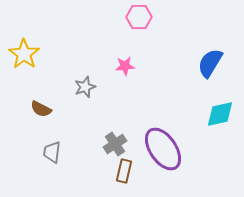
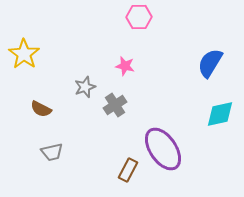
pink star: rotated 18 degrees clockwise
gray cross: moved 39 px up
gray trapezoid: rotated 110 degrees counterclockwise
brown rectangle: moved 4 px right, 1 px up; rotated 15 degrees clockwise
